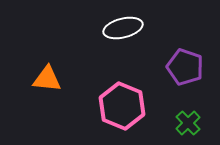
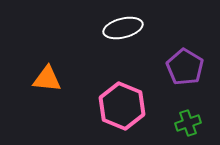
purple pentagon: rotated 12 degrees clockwise
green cross: rotated 25 degrees clockwise
